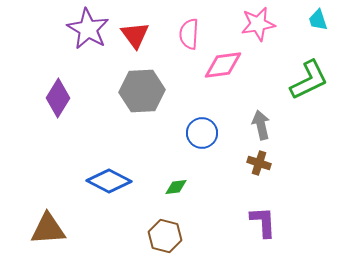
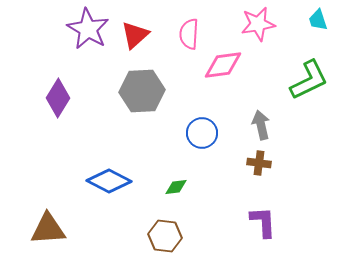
red triangle: rotated 24 degrees clockwise
brown cross: rotated 10 degrees counterclockwise
brown hexagon: rotated 8 degrees counterclockwise
